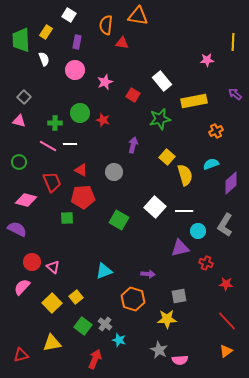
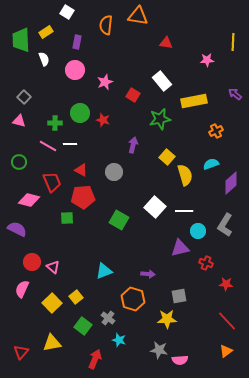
white square at (69, 15): moved 2 px left, 3 px up
yellow rectangle at (46, 32): rotated 24 degrees clockwise
red triangle at (122, 43): moved 44 px right
pink diamond at (26, 200): moved 3 px right
pink semicircle at (22, 287): moved 2 px down; rotated 18 degrees counterclockwise
gray cross at (105, 324): moved 3 px right, 6 px up
gray star at (159, 350): rotated 18 degrees counterclockwise
red triangle at (21, 355): moved 3 px up; rotated 35 degrees counterclockwise
